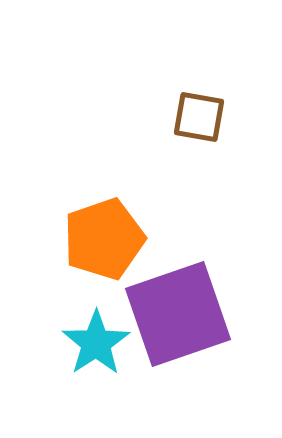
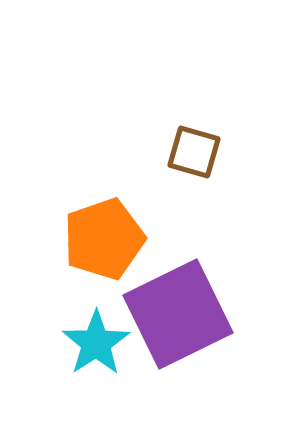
brown square: moved 5 px left, 35 px down; rotated 6 degrees clockwise
purple square: rotated 7 degrees counterclockwise
